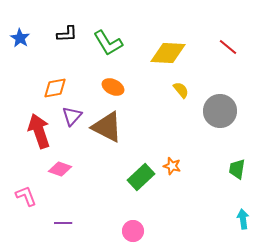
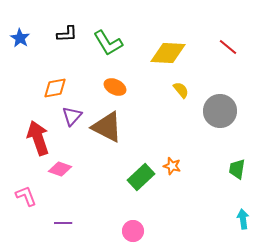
orange ellipse: moved 2 px right
red arrow: moved 1 px left, 7 px down
